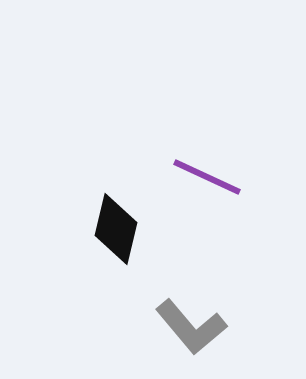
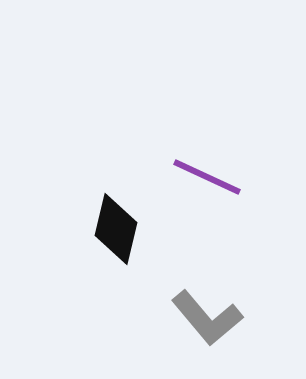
gray L-shape: moved 16 px right, 9 px up
